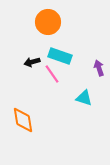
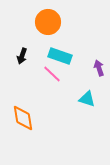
black arrow: moved 10 px left, 6 px up; rotated 56 degrees counterclockwise
pink line: rotated 12 degrees counterclockwise
cyan triangle: moved 3 px right, 1 px down
orange diamond: moved 2 px up
